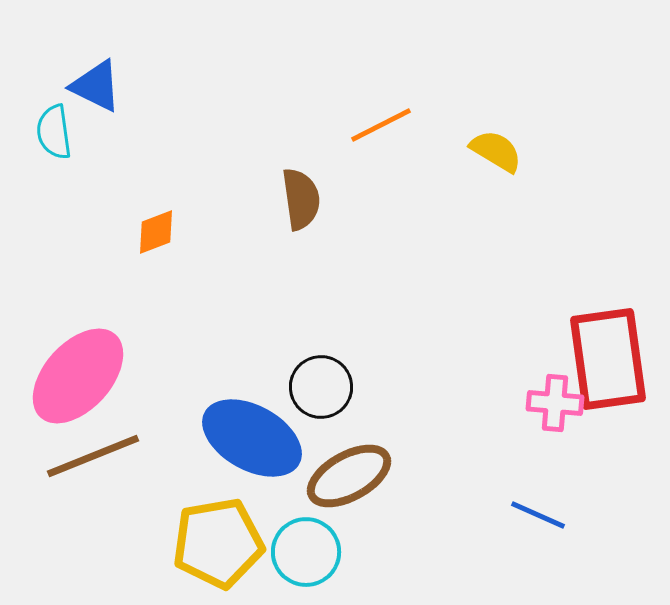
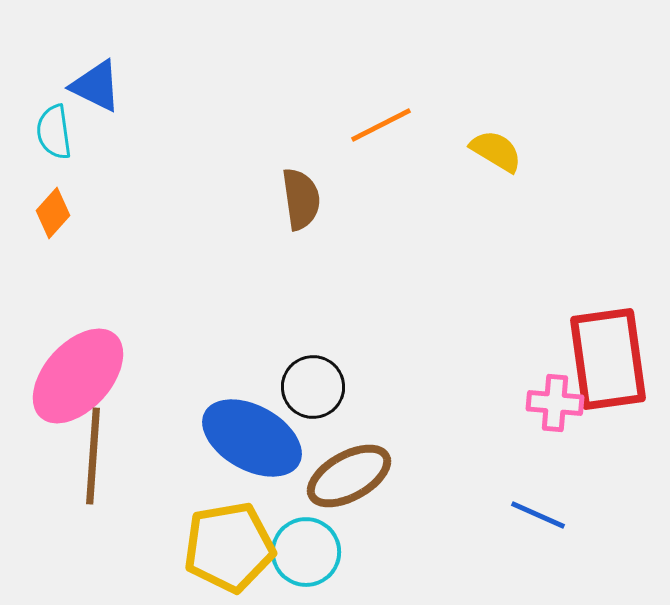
orange diamond: moved 103 px left, 19 px up; rotated 27 degrees counterclockwise
black circle: moved 8 px left
brown line: rotated 64 degrees counterclockwise
yellow pentagon: moved 11 px right, 4 px down
